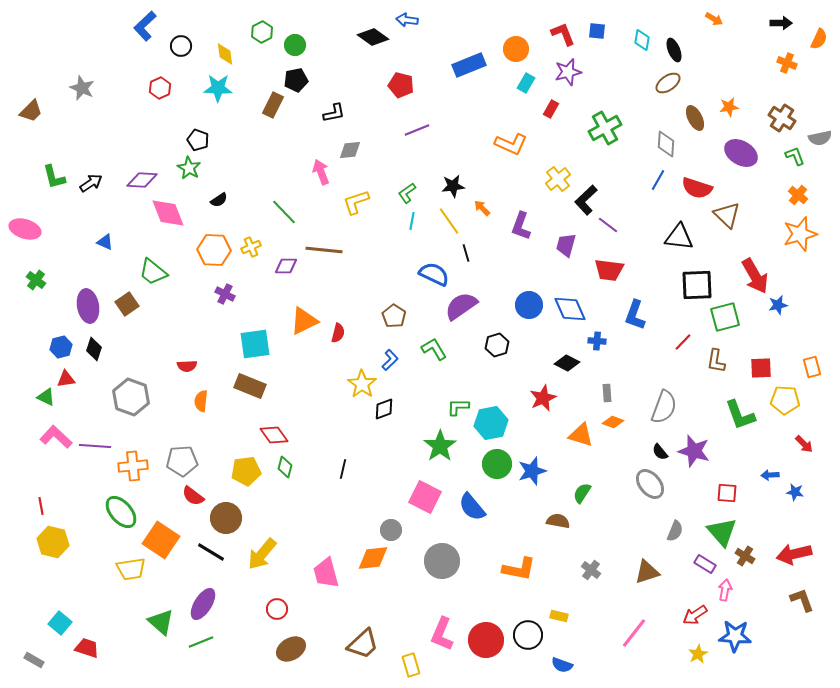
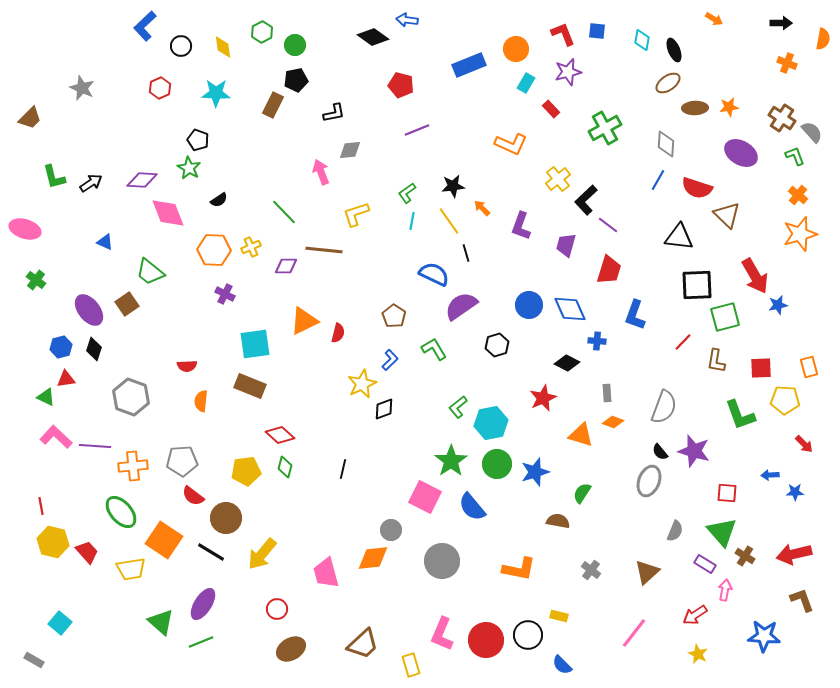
orange semicircle at (819, 39): moved 4 px right; rotated 15 degrees counterclockwise
yellow diamond at (225, 54): moved 2 px left, 7 px up
cyan star at (218, 88): moved 2 px left, 5 px down
red rectangle at (551, 109): rotated 72 degrees counterclockwise
brown trapezoid at (31, 111): moved 1 px left, 7 px down
brown ellipse at (695, 118): moved 10 px up; rotated 65 degrees counterclockwise
gray semicircle at (820, 138): moved 8 px left, 6 px up; rotated 120 degrees counterclockwise
yellow L-shape at (356, 202): moved 12 px down
red trapezoid at (609, 270): rotated 80 degrees counterclockwise
green trapezoid at (153, 272): moved 3 px left
purple ellipse at (88, 306): moved 1 px right, 4 px down; rotated 28 degrees counterclockwise
orange rectangle at (812, 367): moved 3 px left
yellow star at (362, 384): rotated 12 degrees clockwise
green L-shape at (458, 407): rotated 40 degrees counterclockwise
red diamond at (274, 435): moved 6 px right; rotated 12 degrees counterclockwise
green star at (440, 446): moved 11 px right, 15 px down
blue star at (532, 471): moved 3 px right, 1 px down
gray ellipse at (650, 484): moved 1 px left, 3 px up; rotated 60 degrees clockwise
blue star at (795, 492): rotated 12 degrees counterclockwise
orange square at (161, 540): moved 3 px right
brown triangle at (647, 572): rotated 24 degrees counterclockwise
blue star at (735, 636): moved 29 px right
red trapezoid at (87, 648): moved 96 px up; rotated 30 degrees clockwise
yellow star at (698, 654): rotated 18 degrees counterclockwise
blue semicircle at (562, 665): rotated 25 degrees clockwise
